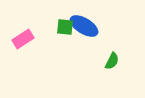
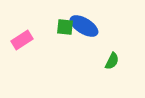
pink rectangle: moved 1 px left, 1 px down
